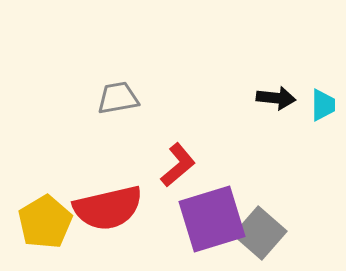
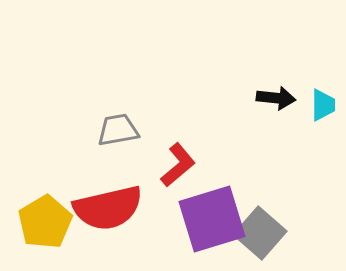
gray trapezoid: moved 32 px down
